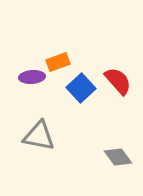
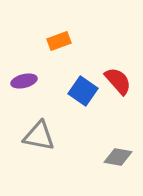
orange rectangle: moved 1 px right, 21 px up
purple ellipse: moved 8 px left, 4 px down; rotated 10 degrees counterclockwise
blue square: moved 2 px right, 3 px down; rotated 12 degrees counterclockwise
gray diamond: rotated 44 degrees counterclockwise
